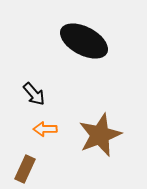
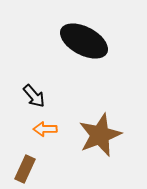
black arrow: moved 2 px down
